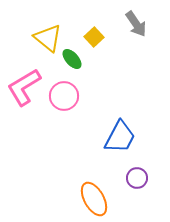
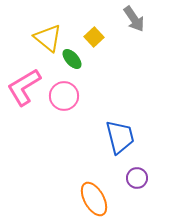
gray arrow: moved 2 px left, 5 px up
blue trapezoid: rotated 42 degrees counterclockwise
